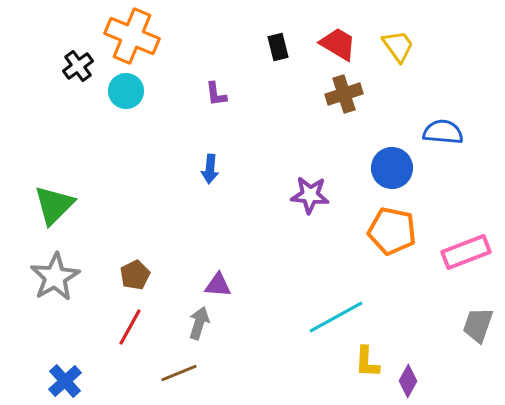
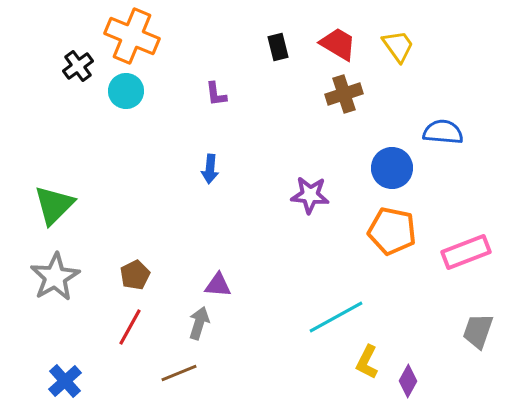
gray trapezoid: moved 6 px down
yellow L-shape: rotated 24 degrees clockwise
